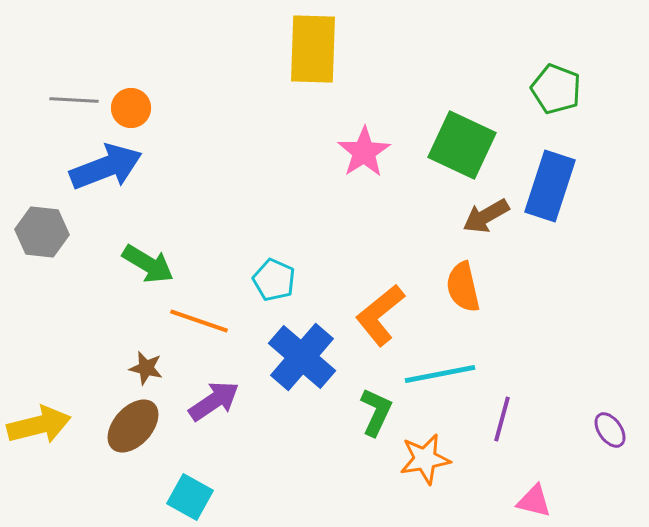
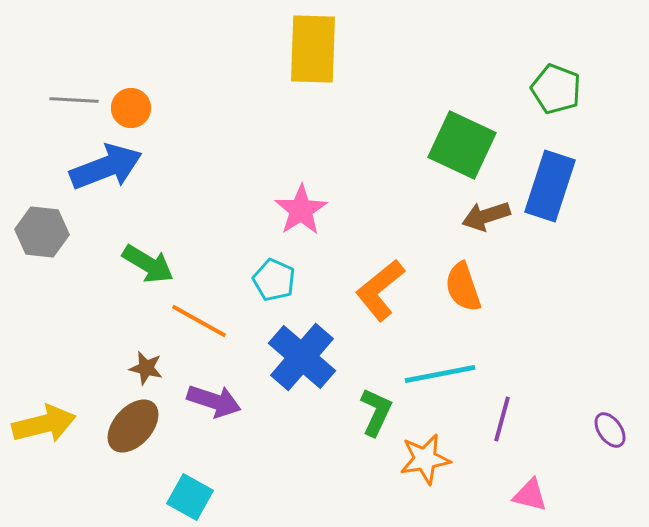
pink star: moved 63 px left, 58 px down
brown arrow: rotated 12 degrees clockwise
orange semicircle: rotated 6 degrees counterclockwise
orange L-shape: moved 25 px up
orange line: rotated 10 degrees clockwise
purple arrow: rotated 52 degrees clockwise
yellow arrow: moved 5 px right, 1 px up
pink triangle: moved 4 px left, 6 px up
